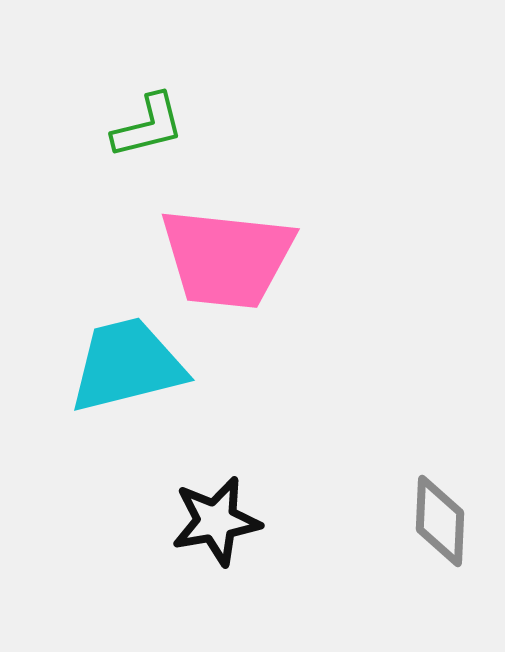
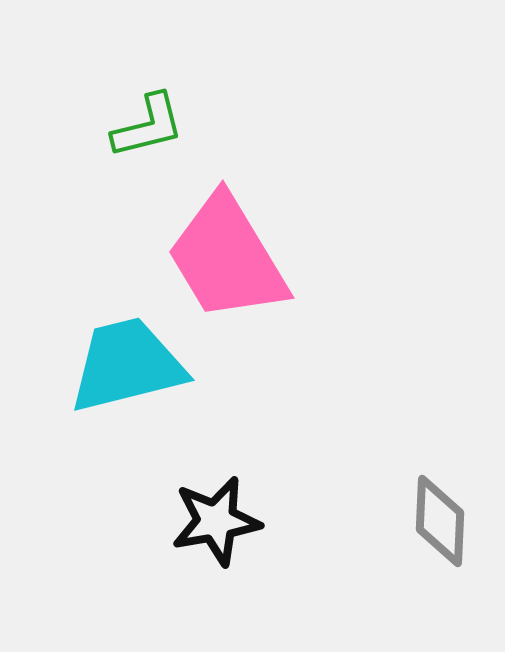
pink trapezoid: rotated 53 degrees clockwise
